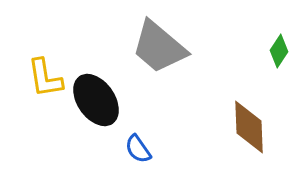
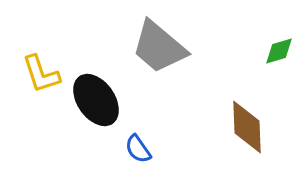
green diamond: rotated 40 degrees clockwise
yellow L-shape: moved 4 px left, 4 px up; rotated 9 degrees counterclockwise
brown diamond: moved 2 px left
